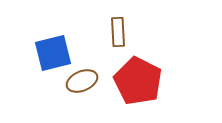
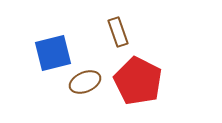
brown rectangle: rotated 16 degrees counterclockwise
brown ellipse: moved 3 px right, 1 px down
